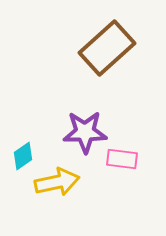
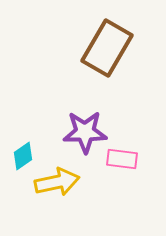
brown rectangle: rotated 18 degrees counterclockwise
